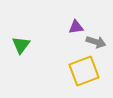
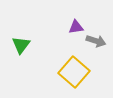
gray arrow: moved 1 px up
yellow square: moved 10 px left, 1 px down; rotated 28 degrees counterclockwise
